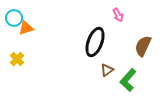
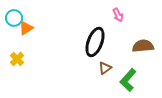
orange triangle: rotated 14 degrees counterclockwise
brown semicircle: rotated 60 degrees clockwise
brown triangle: moved 2 px left, 2 px up
